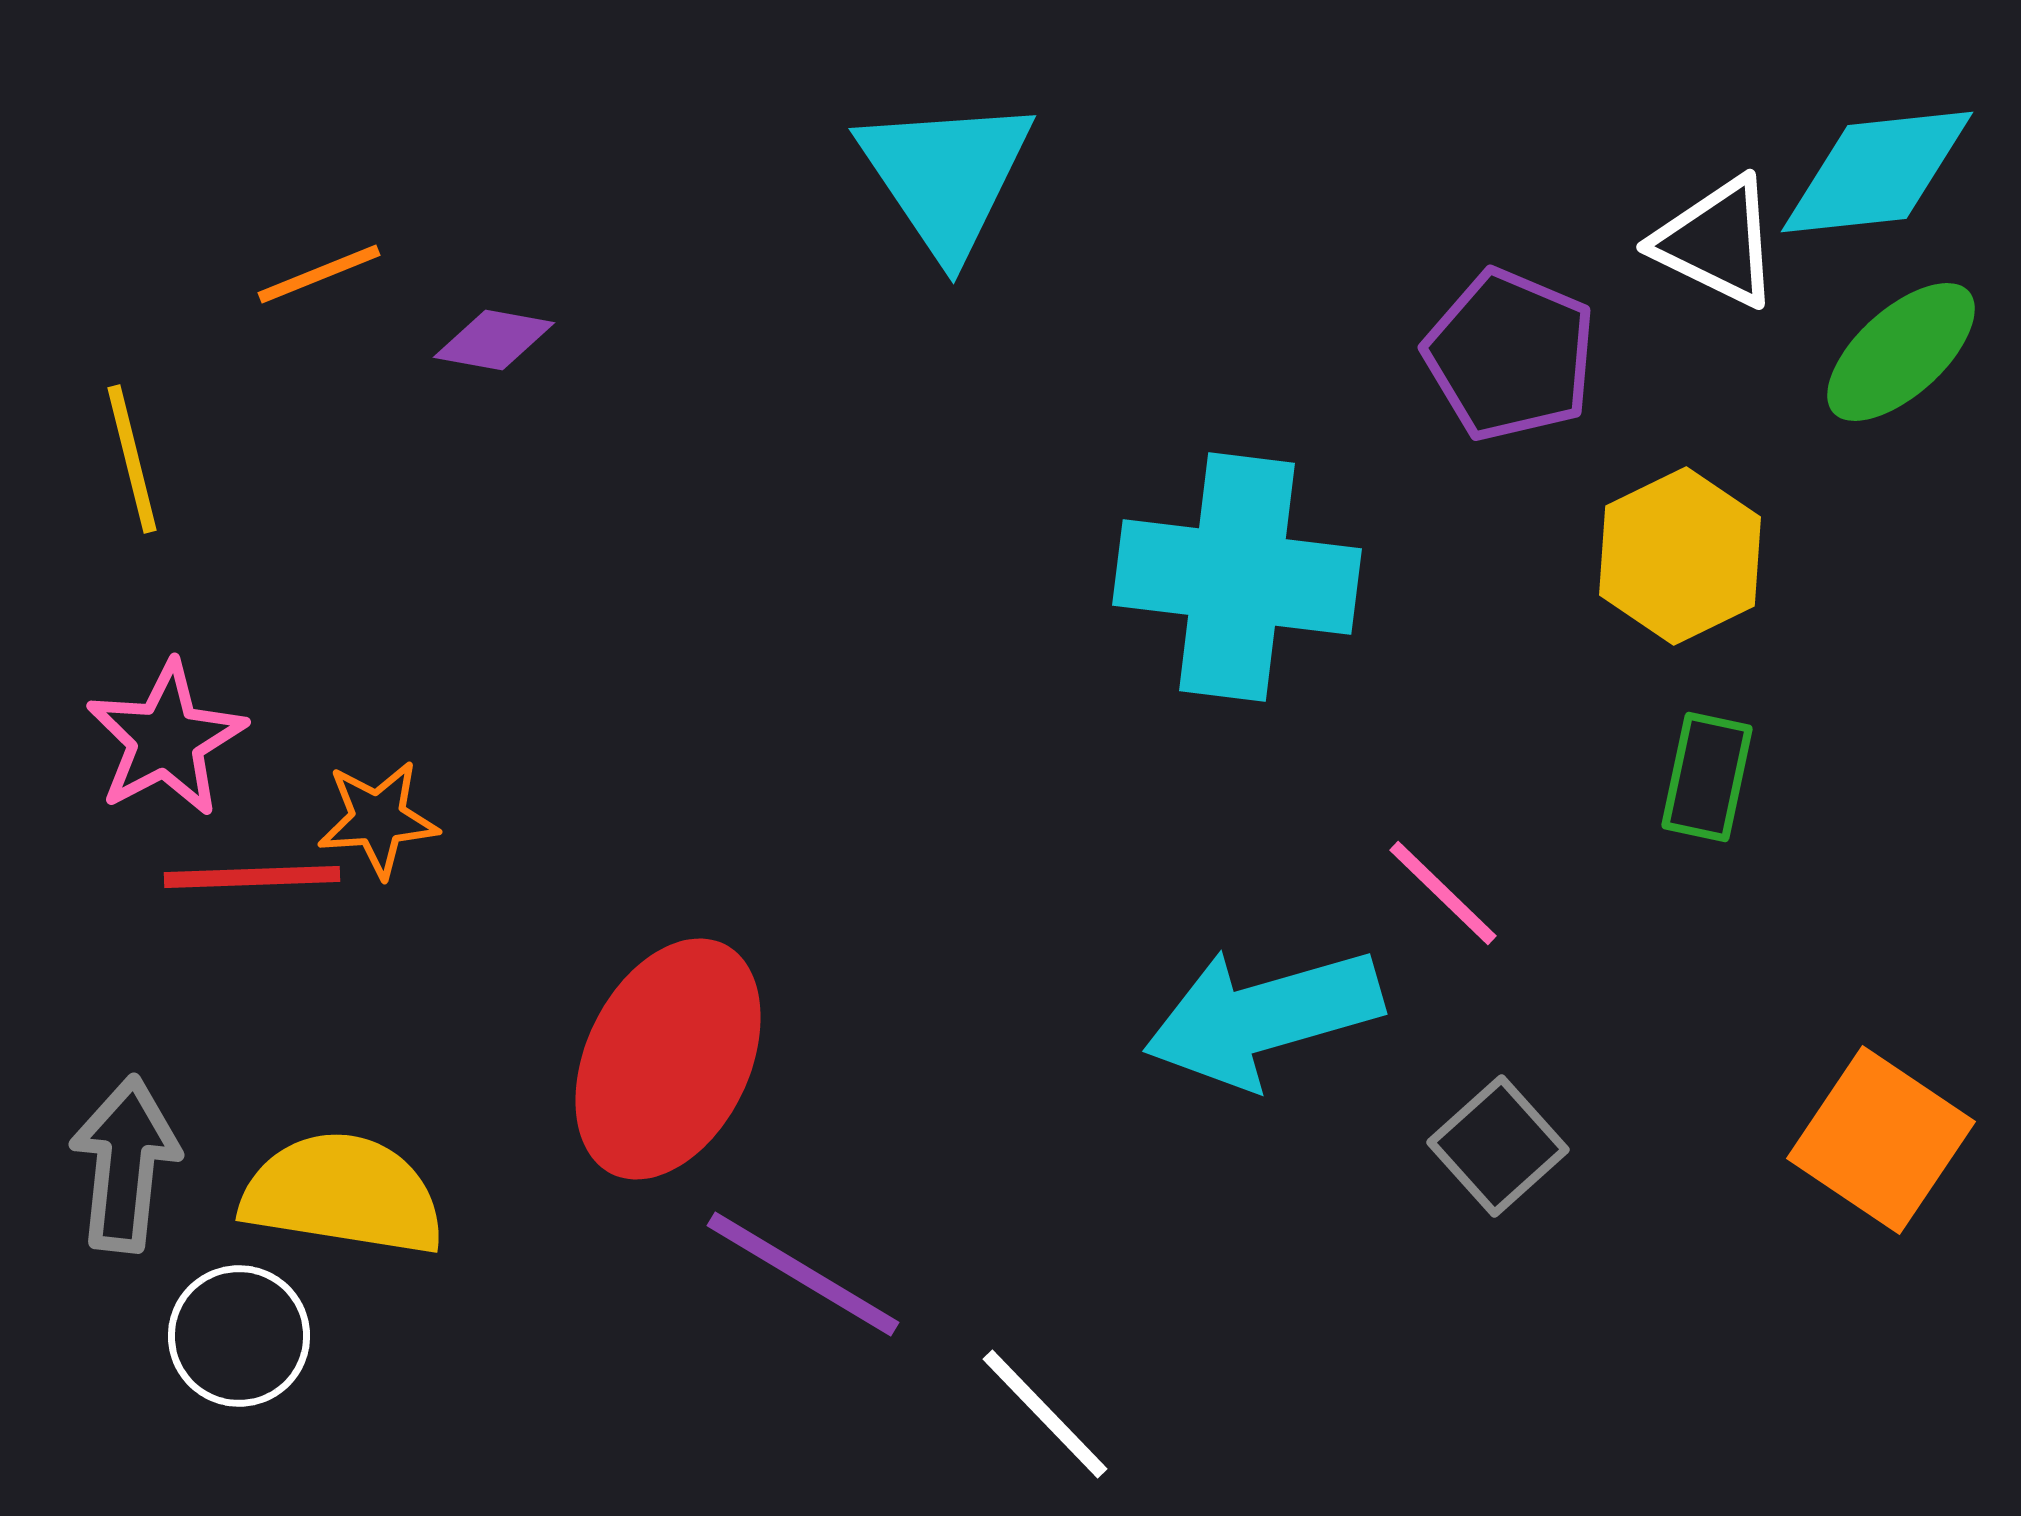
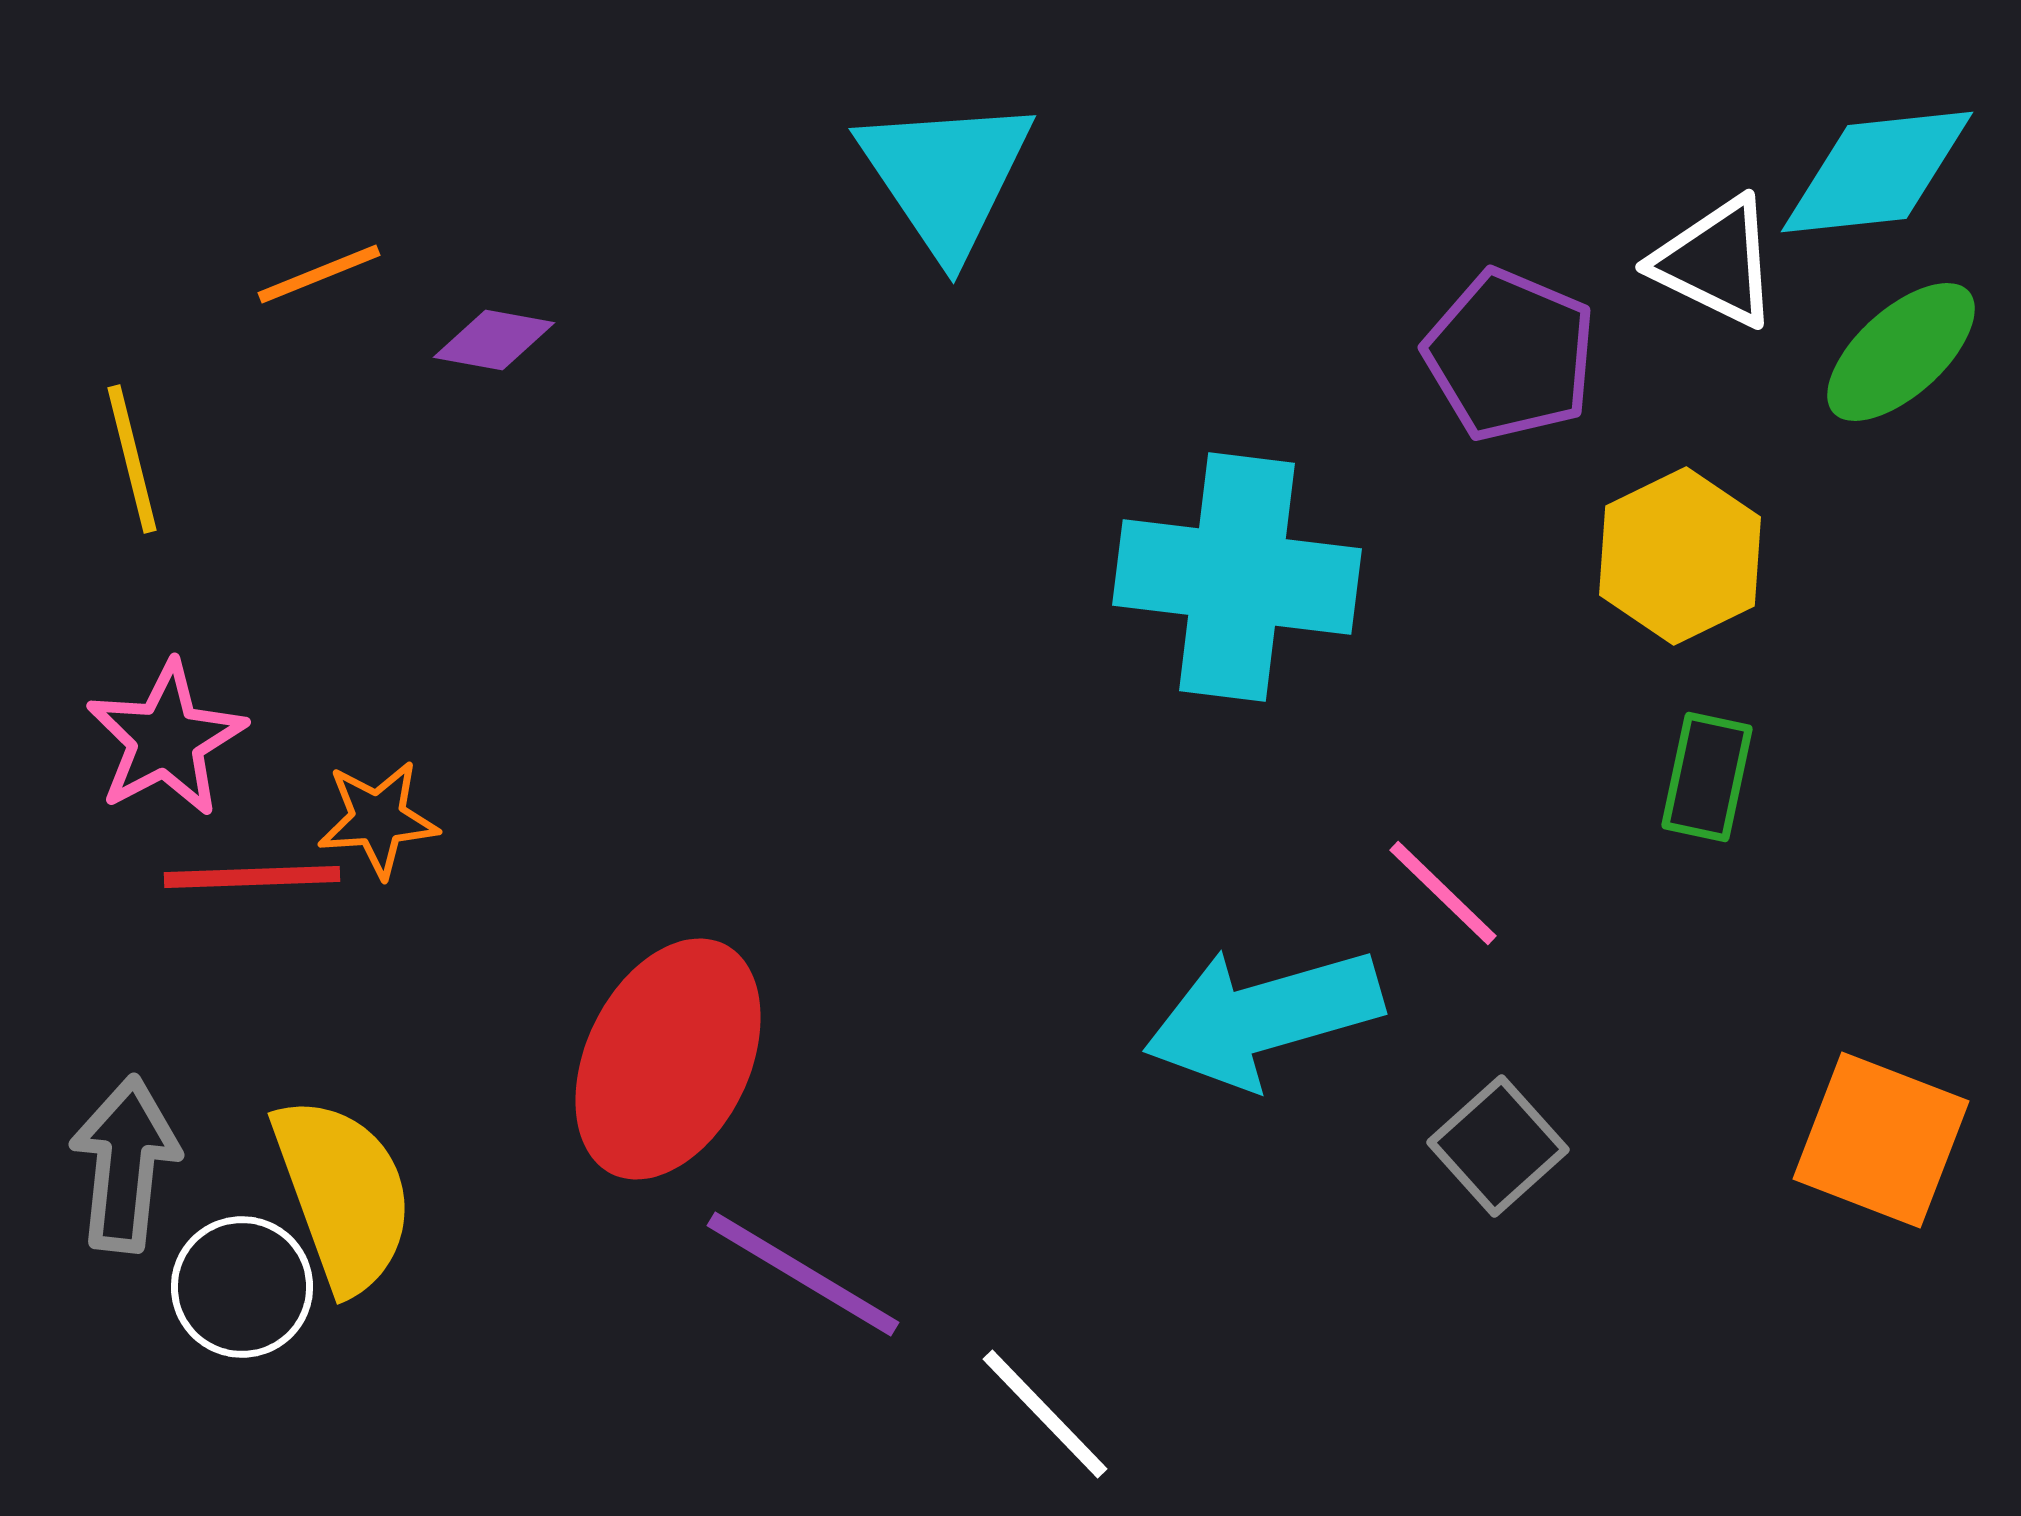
white triangle: moved 1 px left, 20 px down
orange square: rotated 13 degrees counterclockwise
yellow semicircle: rotated 61 degrees clockwise
white circle: moved 3 px right, 49 px up
